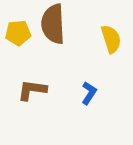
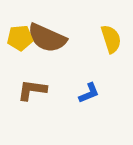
brown semicircle: moved 6 px left, 14 px down; rotated 63 degrees counterclockwise
yellow pentagon: moved 2 px right, 5 px down
blue L-shape: rotated 35 degrees clockwise
